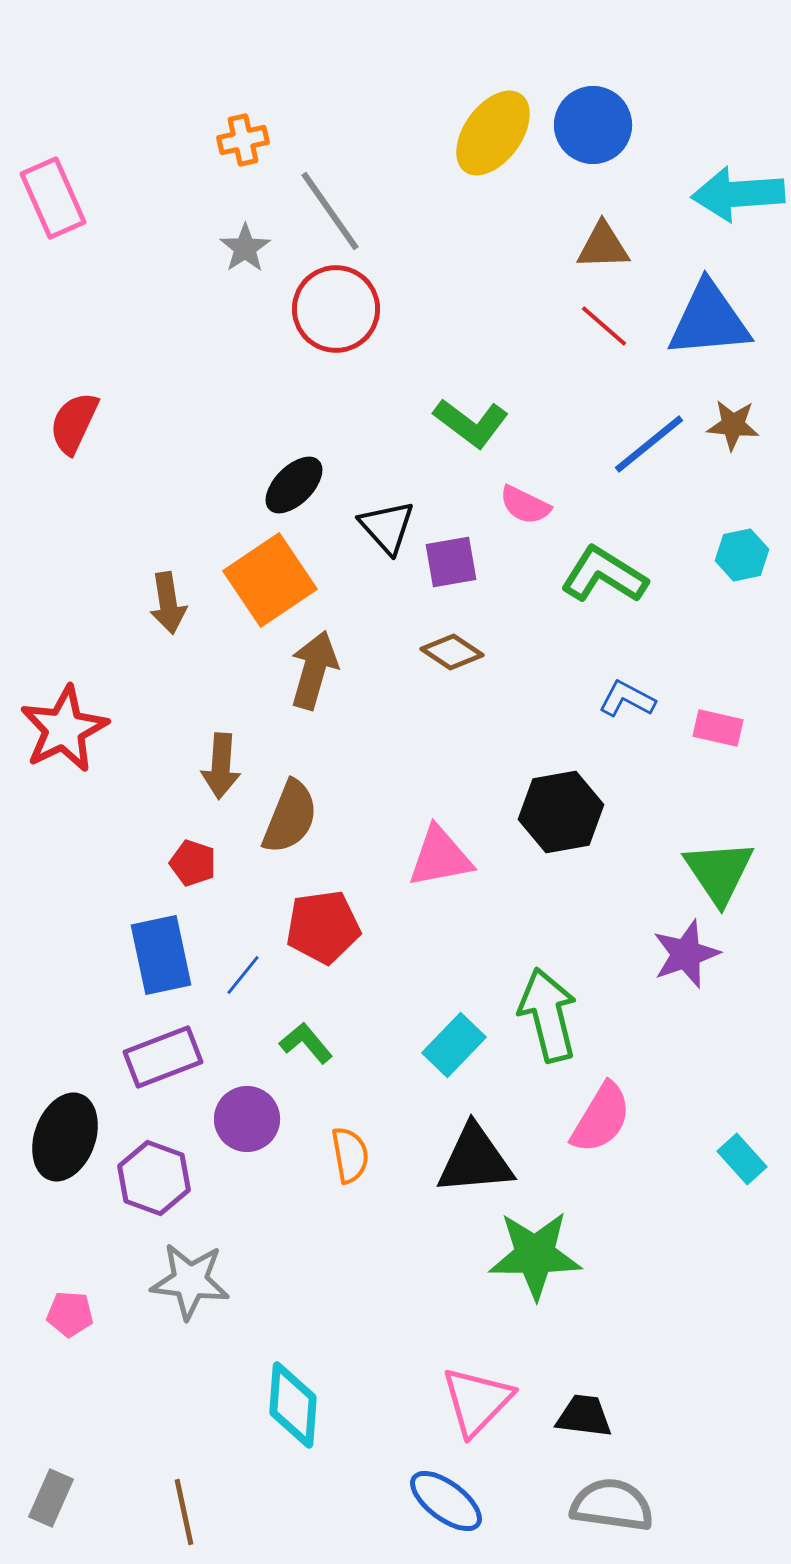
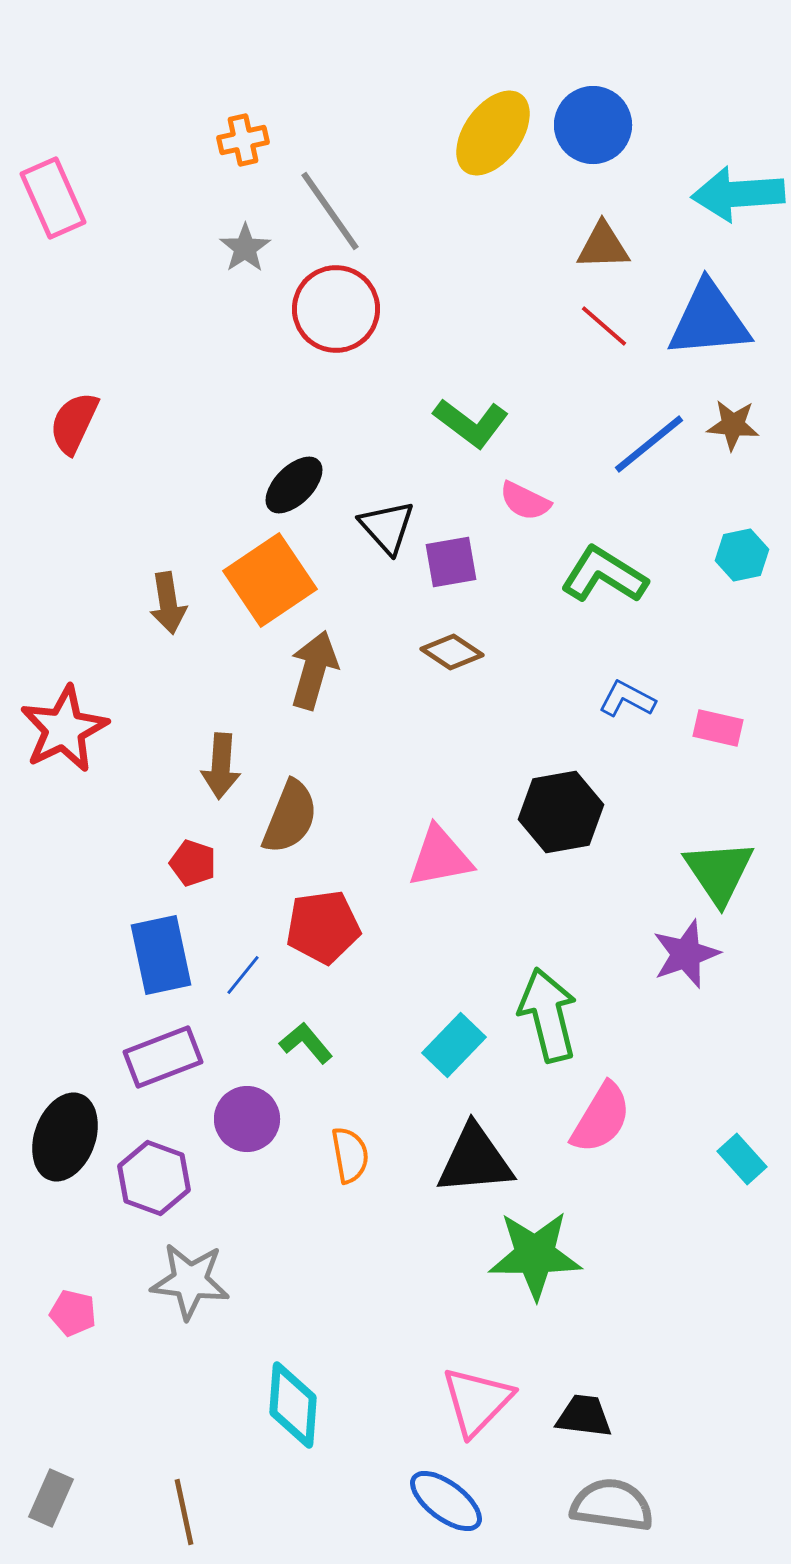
pink semicircle at (525, 505): moved 4 px up
pink pentagon at (70, 1314): moved 3 px right, 1 px up; rotated 9 degrees clockwise
